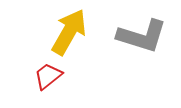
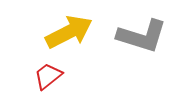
yellow arrow: rotated 33 degrees clockwise
